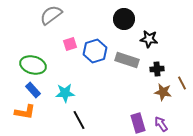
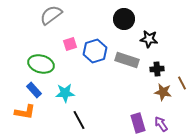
green ellipse: moved 8 px right, 1 px up
blue rectangle: moved 1 px right
